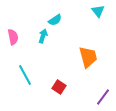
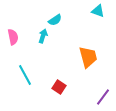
cyan triangle: rotated 32 degrees counterclockwise
